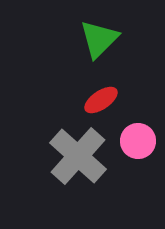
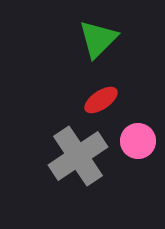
green triangle: moved 1 px left
gray cross: rotated 14 degrees clockwise
